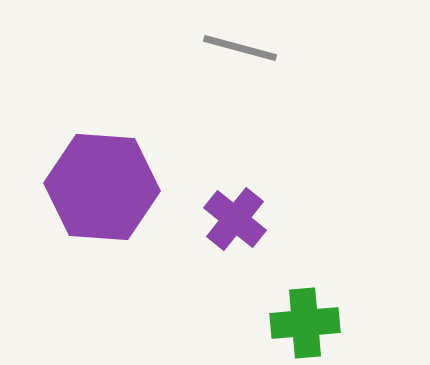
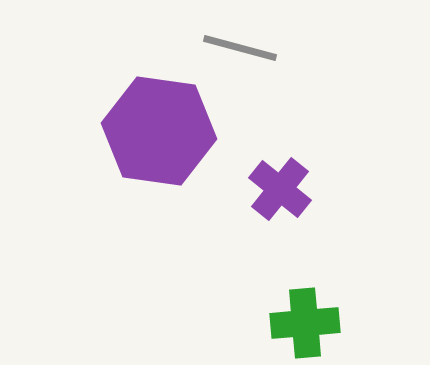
purple hexagon: moved 57 px right, 56 px up; rotated 4 degrees clockwise
purple cross: moved 45 px right, 30 px up
